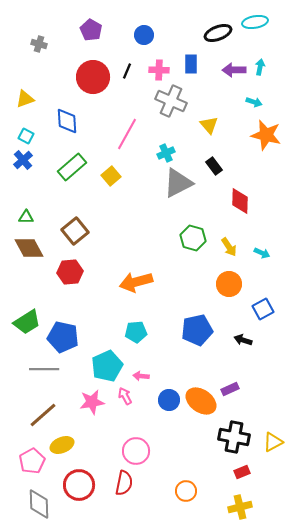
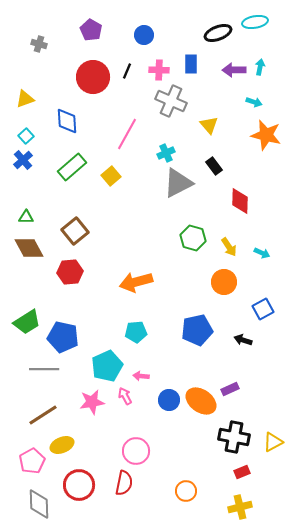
cyan square at (26, 136): rotated 21 degrees clockwise
orange circle at (229, 284): moved 5 px left, 2 px up
brown line at (43, 415): rotated 8 degrees clockwise
